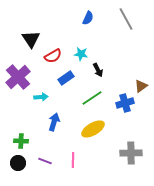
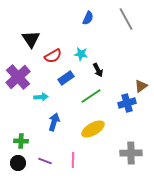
green line: moved 1 px left, 2 px up
blue cross: moved 2 px right
